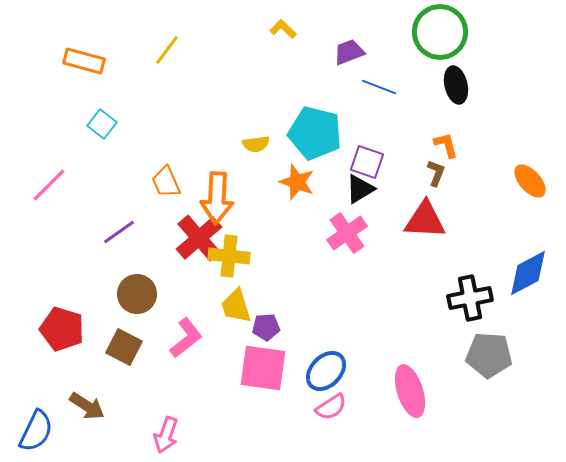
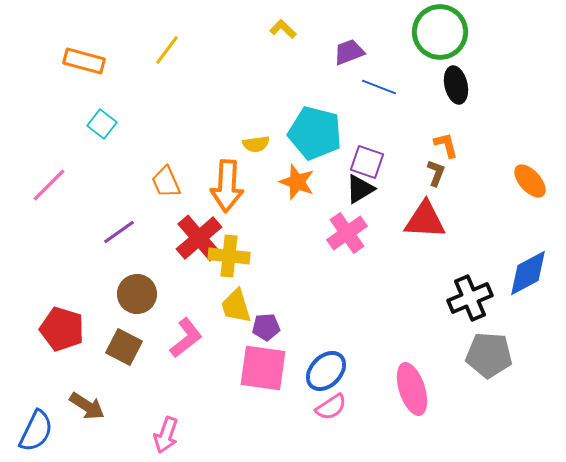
orange arrow: moved 10 px right, 12 px up
black cross: rotated 12 degrees counterclockwise
pink ellipse: moved 2 px right, 2 px up
